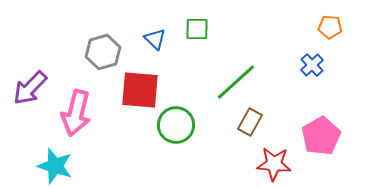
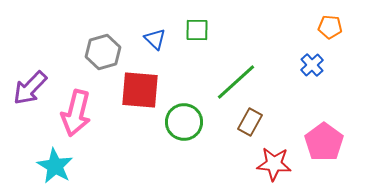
green square: moved 1 px down
green circle: moved 8 px right, 3 px up
pink pentagon: moved 3 px right, 6 px down; rotated 6 degrees counterclockwise
cyan star: rotated 12 degrees clockwise
